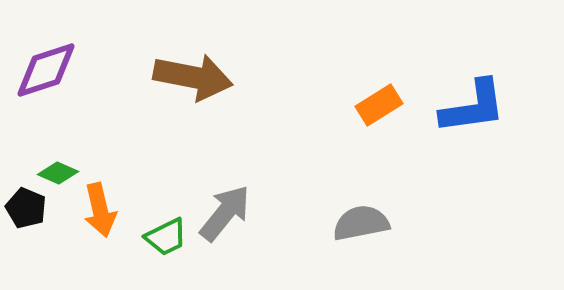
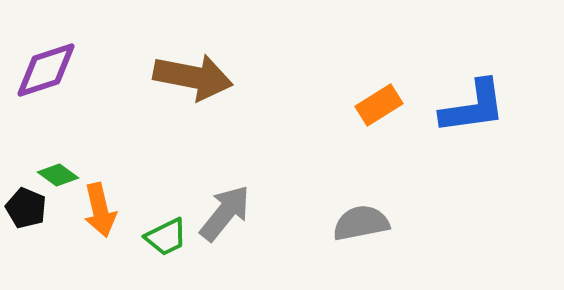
green diamond: moved 2 px down; rotated 12 degrees clockwise
